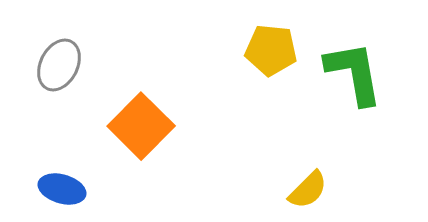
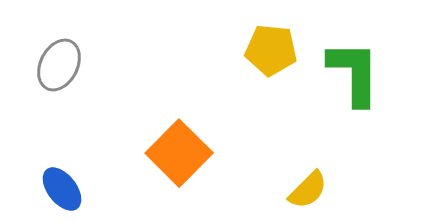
green L-shape: rotated 10 degrees clockwise
orange square: moved 38 px right, 27 px down
blue ellipse: rotated 36 degrees clockwise
